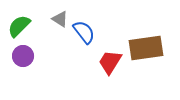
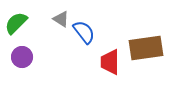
gray triangle: moved 1 px right
green semicircle: moved 3 px left, 3 px up
purple circle: moved 1 px left, 1 px down
red trapezoid: rotated 32 degrees counterclockwise
